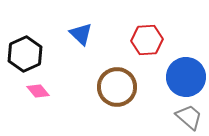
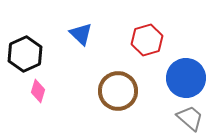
red hexagon: rotated 12 degrees counterclockwise
blue circle: moved 1 px down
brown circle: moved 1 px right, 4 px down
pink diamond: rotated 55 degrees clockwise
gray trapezoid: moved 1 px right, 1 px down
